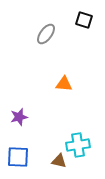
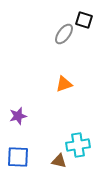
gray ellipse: moved 18 px right
orange triangle: rotated 24 degrees counterclockwise
purple star: moved 1 px left, 1 px up
